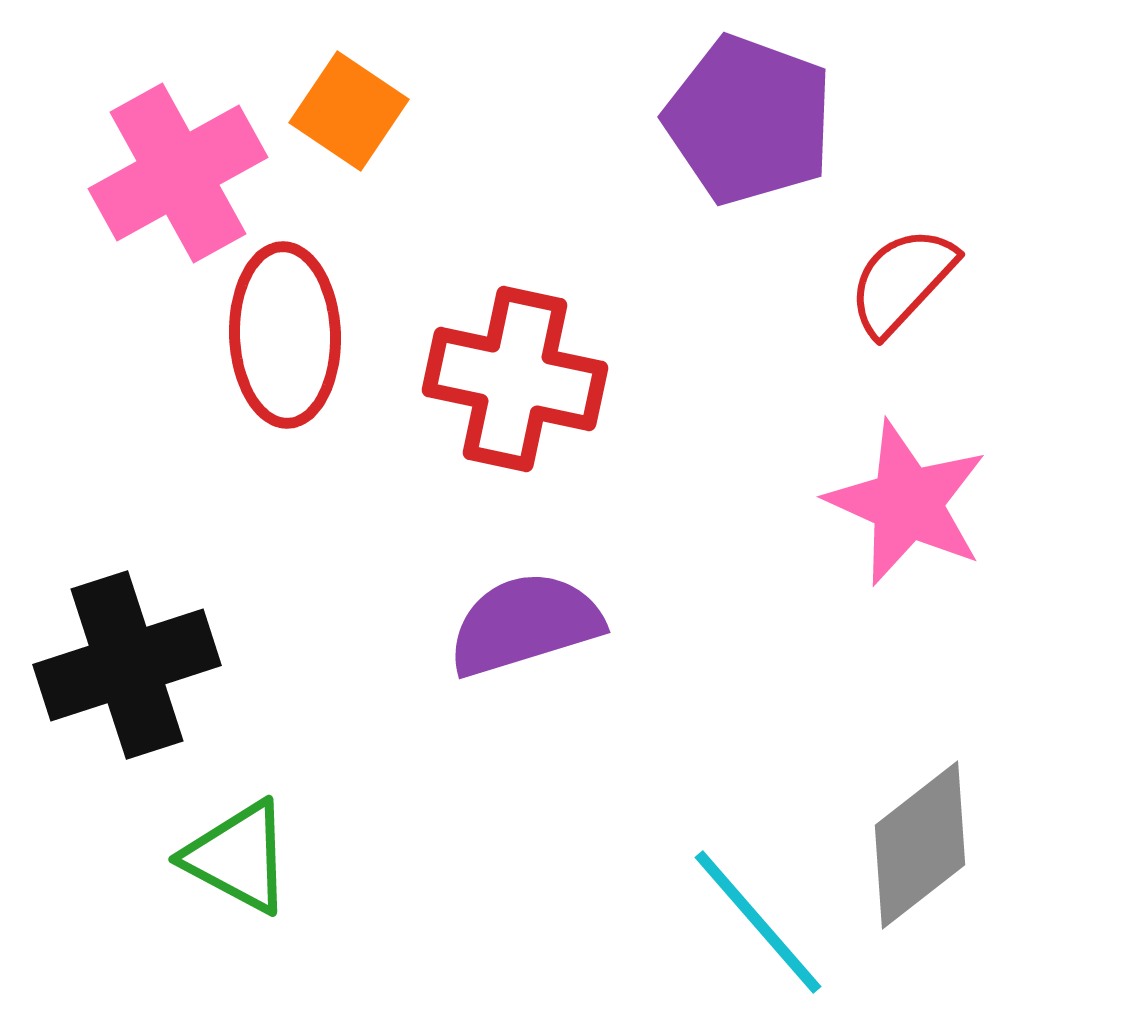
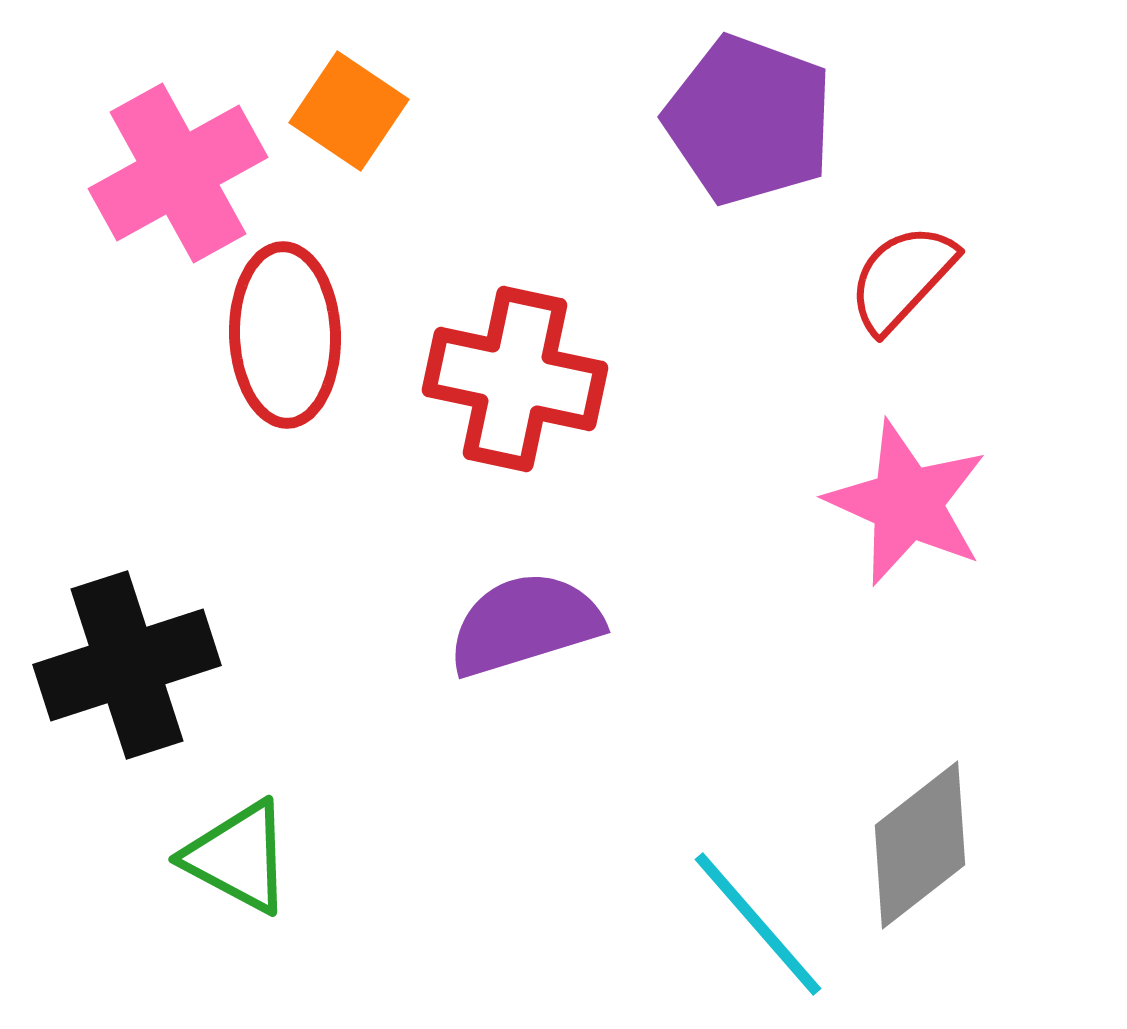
red semicircle: moved 3 px up
cyan line: moved 2 px down
